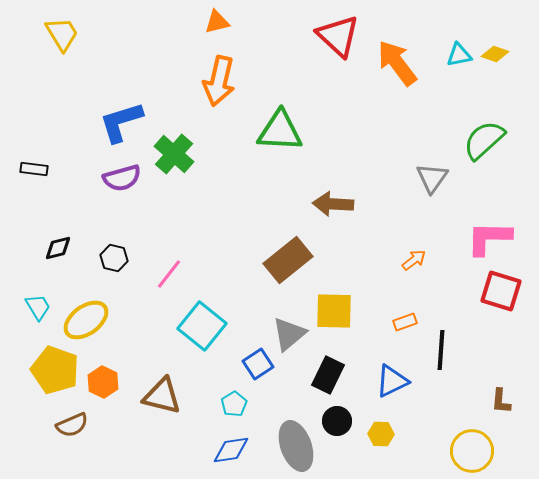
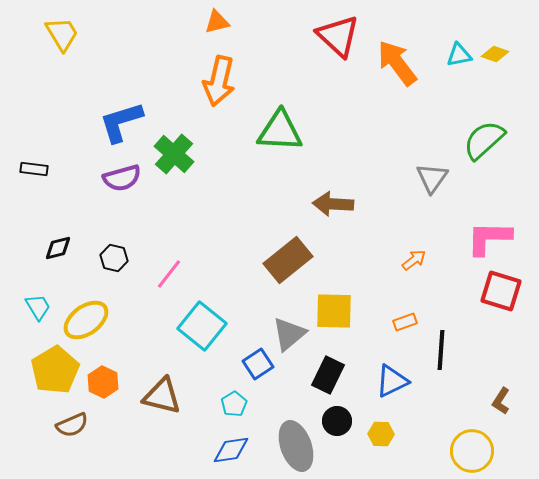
yellow pentagon at (55, 370): rotated 21 degrees clockwise
brown L-shape at (501, 401): rotated 28 degrees clockwise
